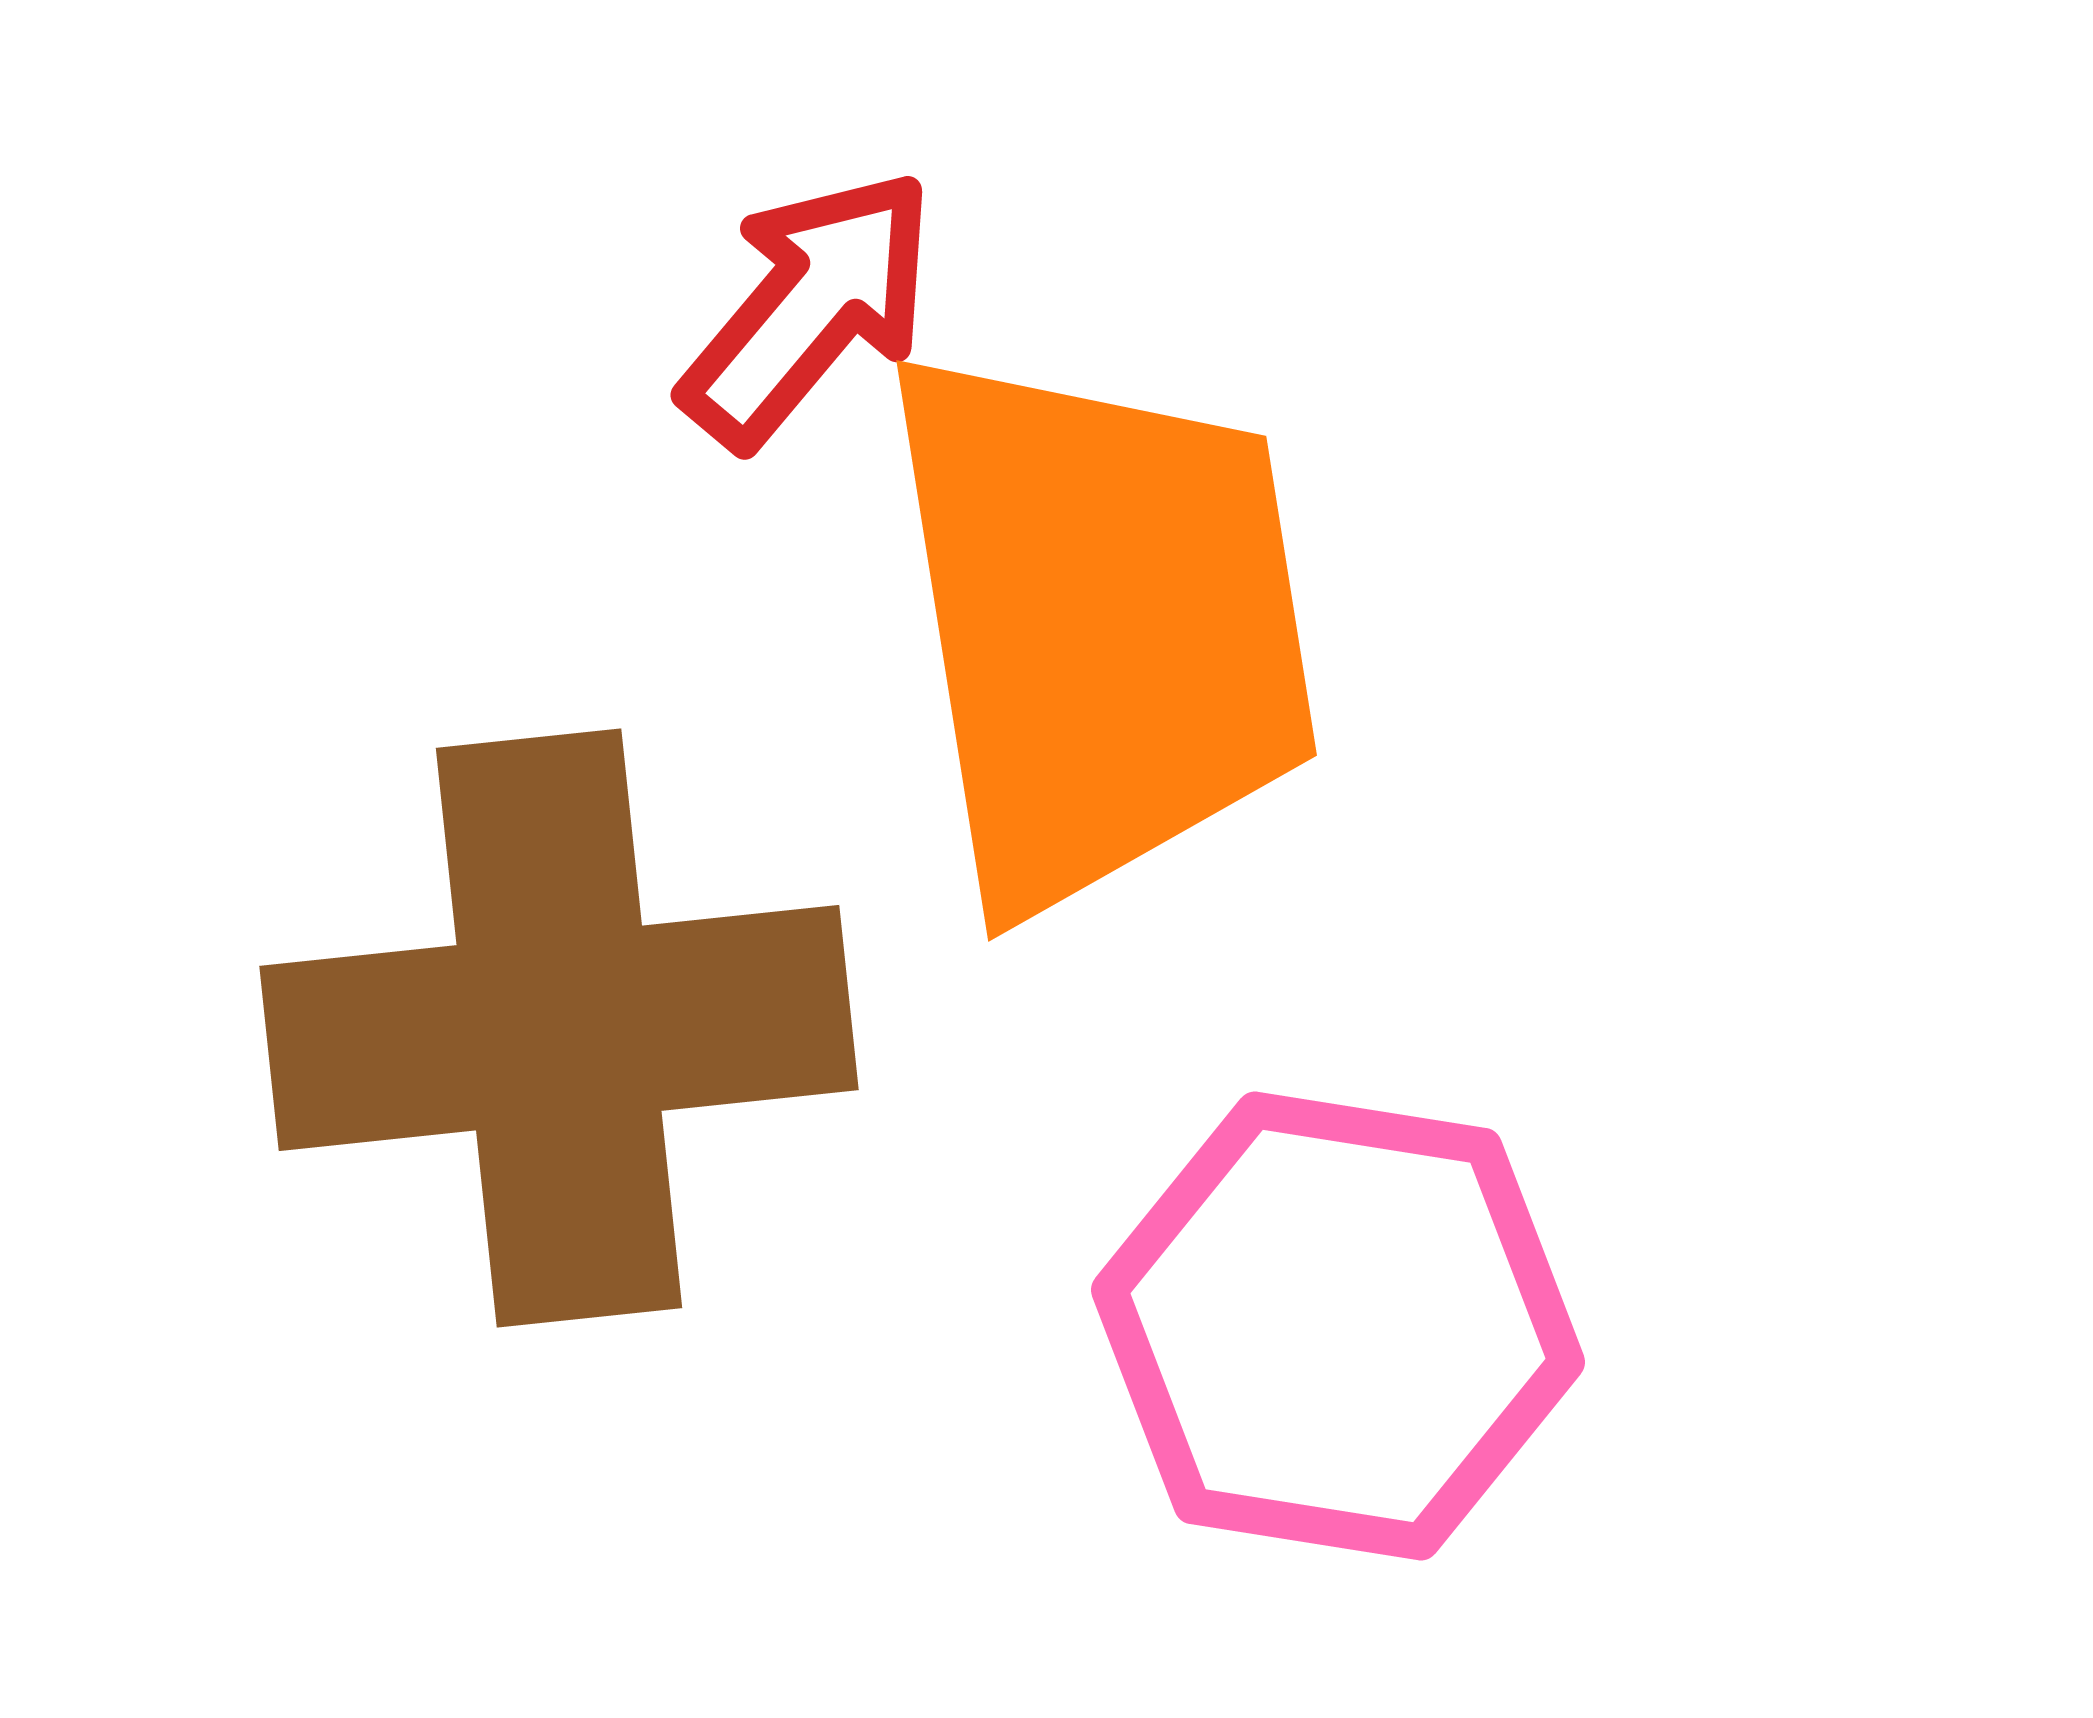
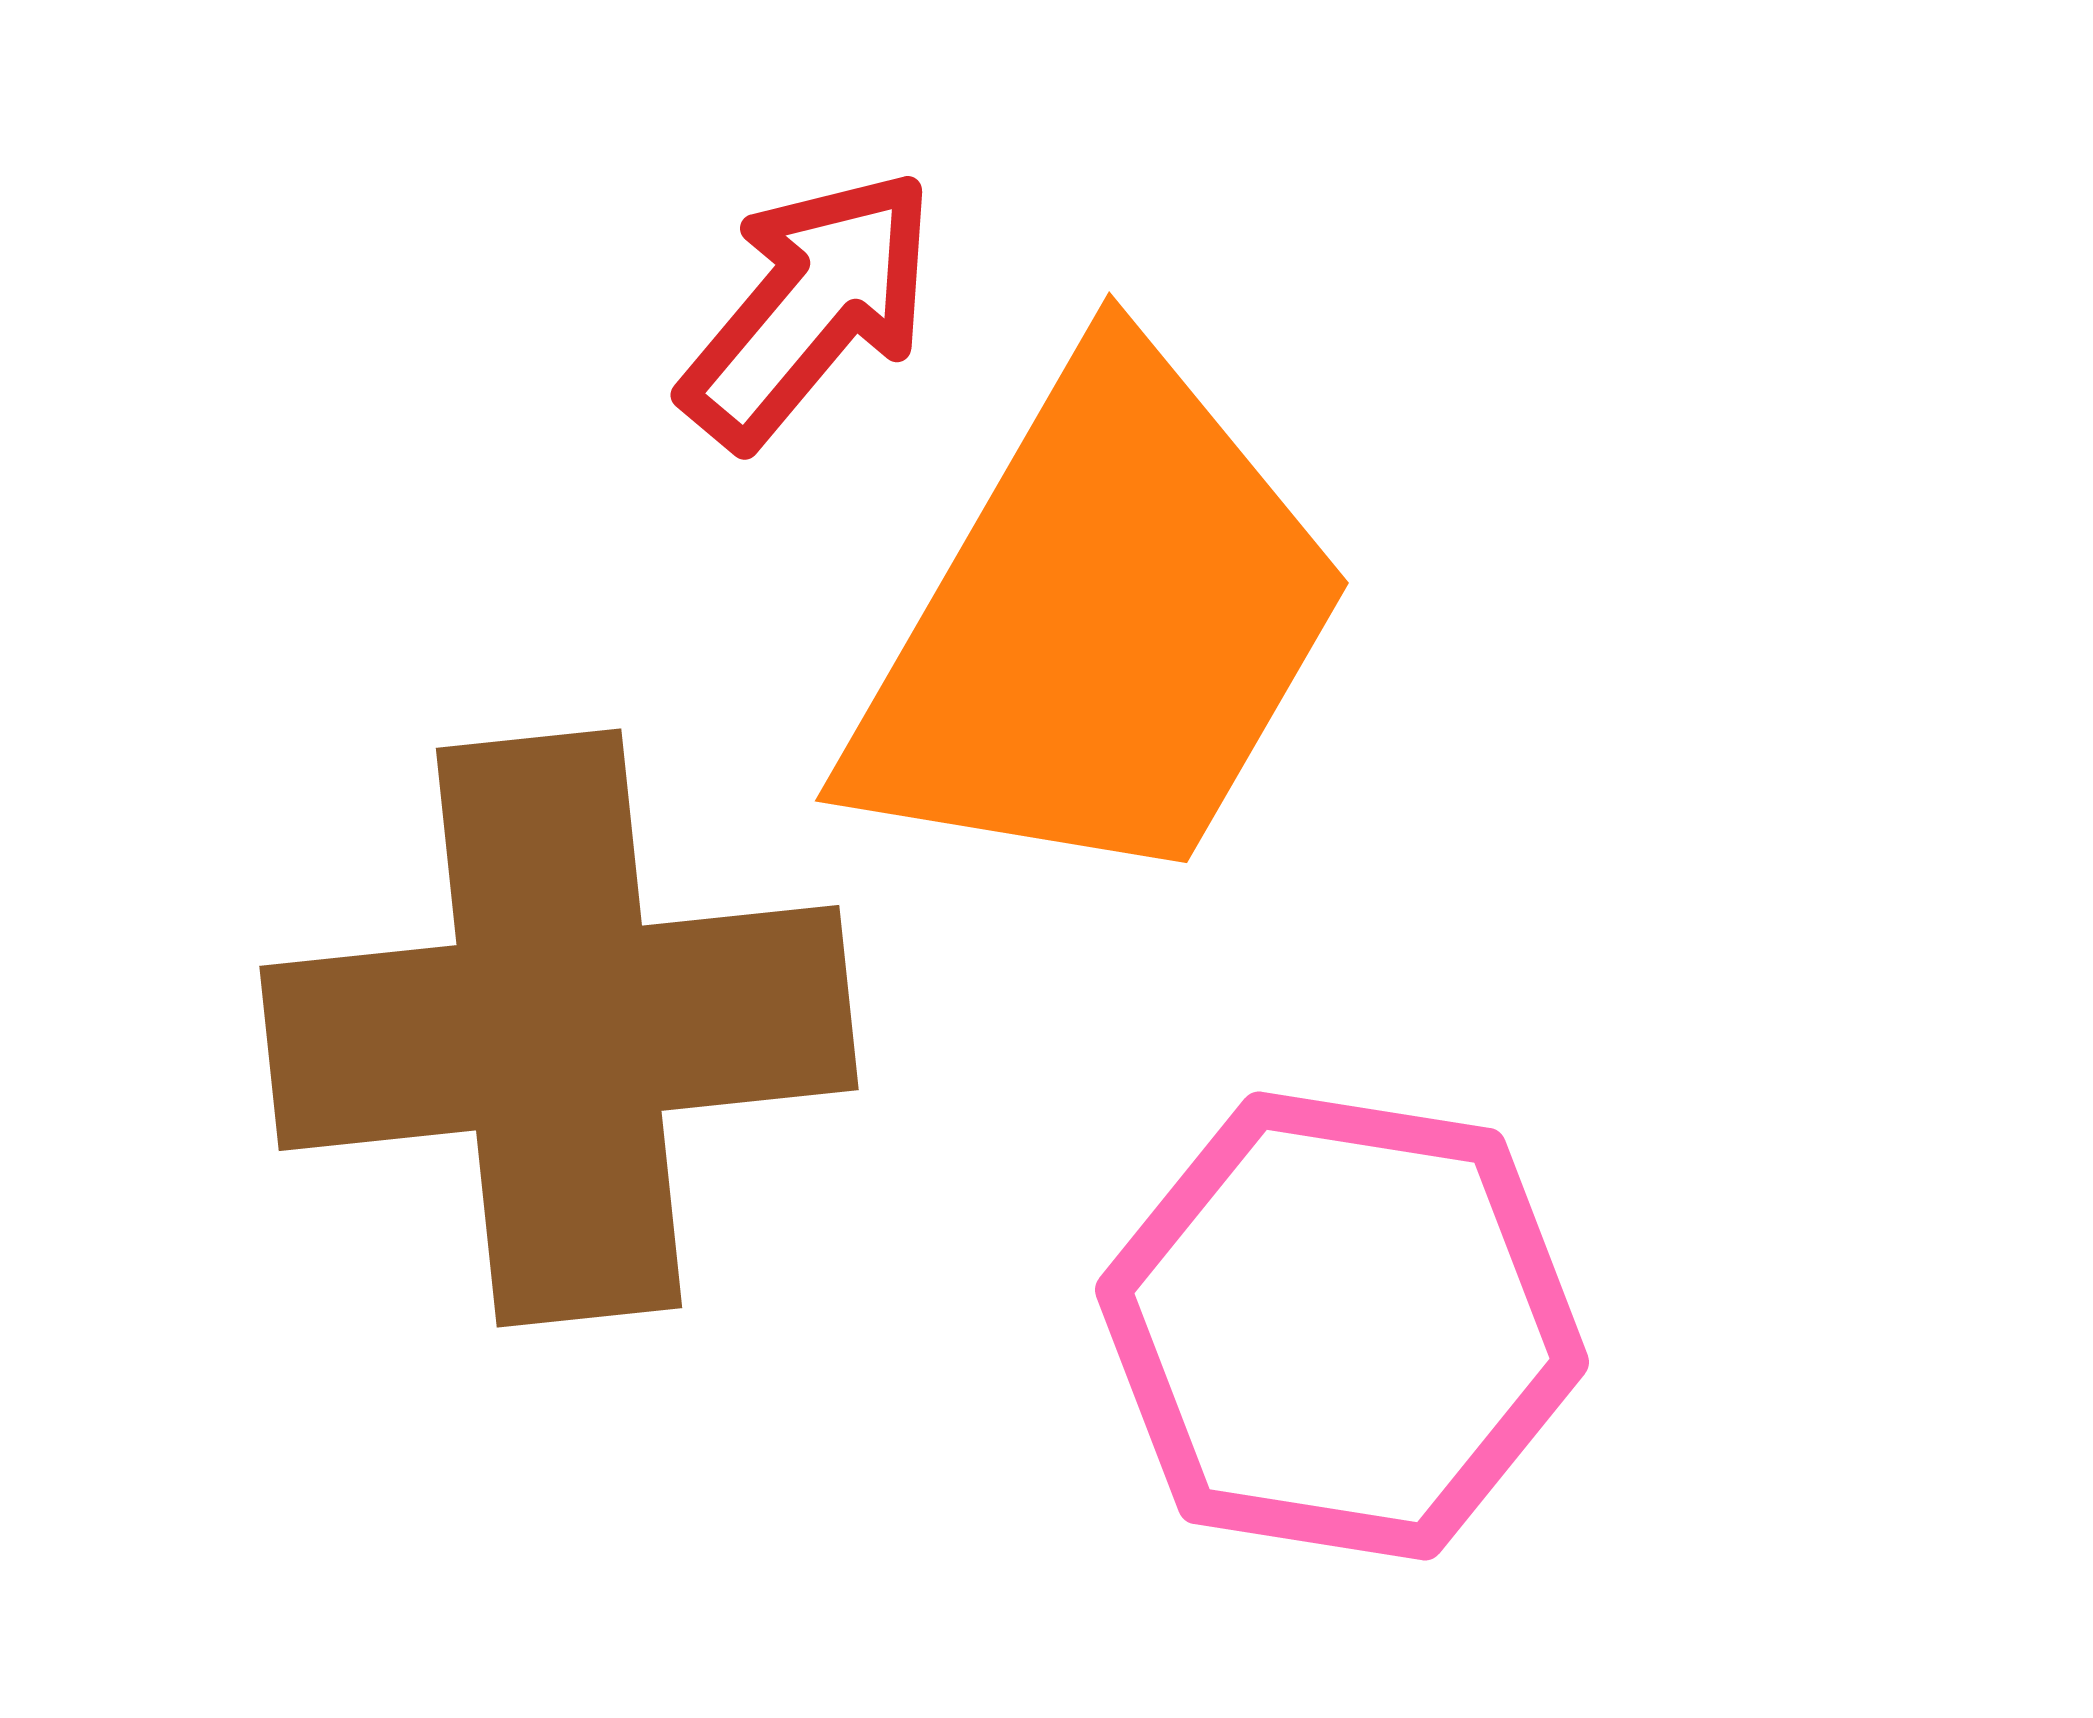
orange trapezoid: rotated 39 degrees clockwise
pink hexagon: moved 4 px right
